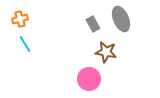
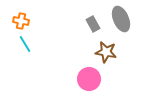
orange cross: moved 1 px right, 2 px down; rotated 28 degrees clockwise
